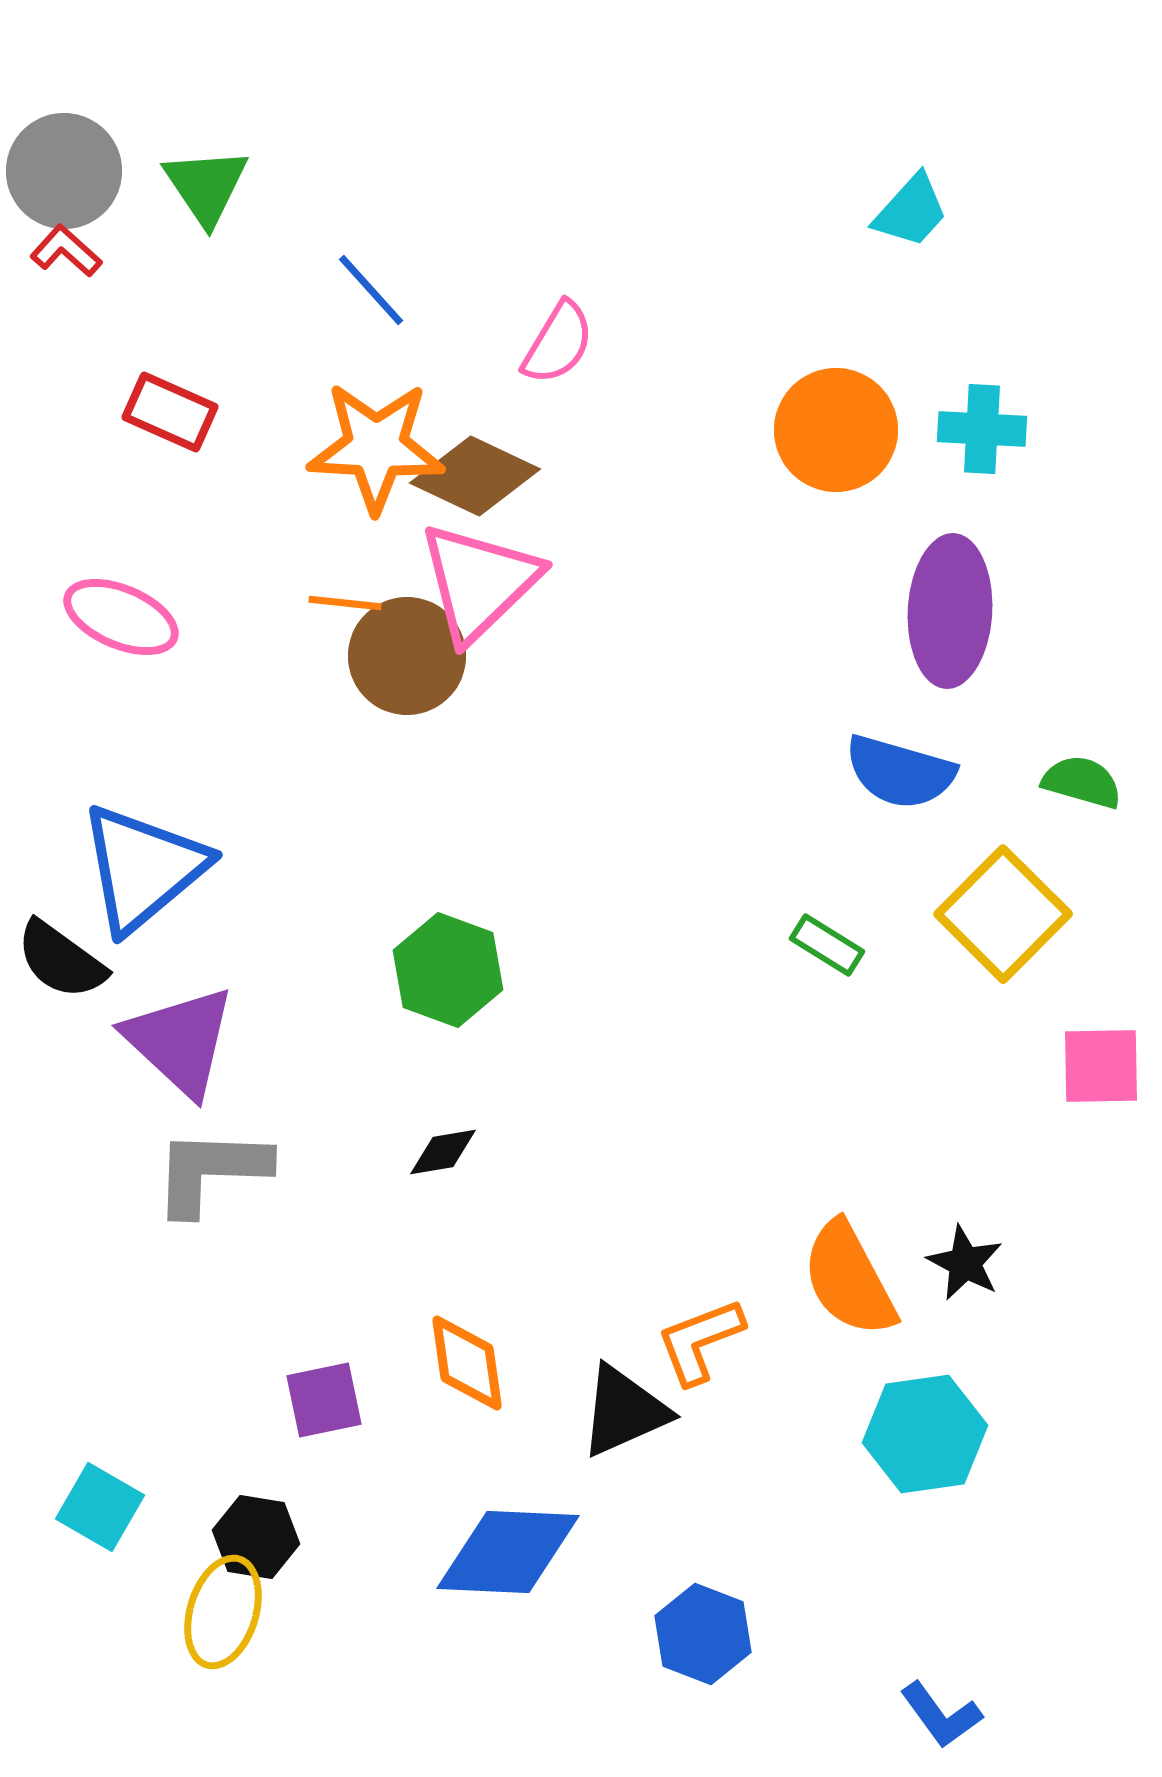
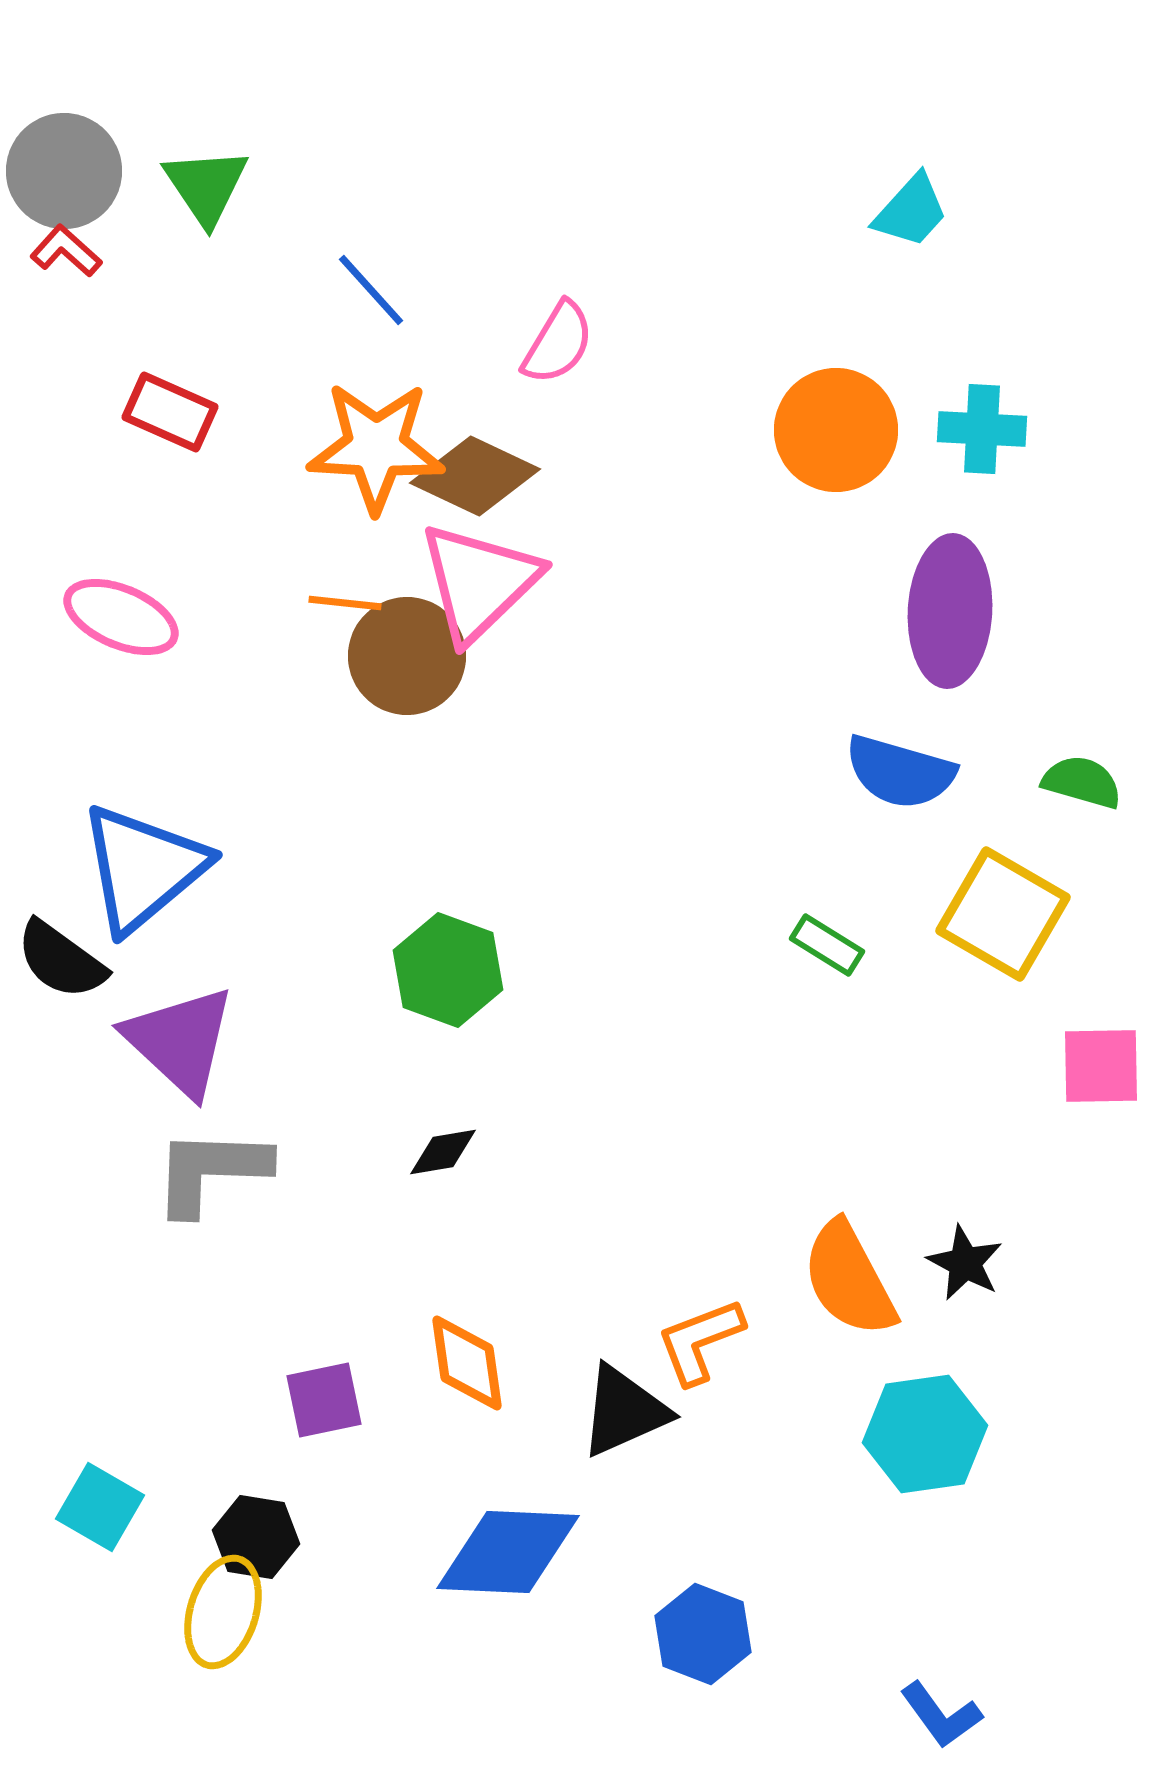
yellow square: rotated 15 degrees counterclockwise
